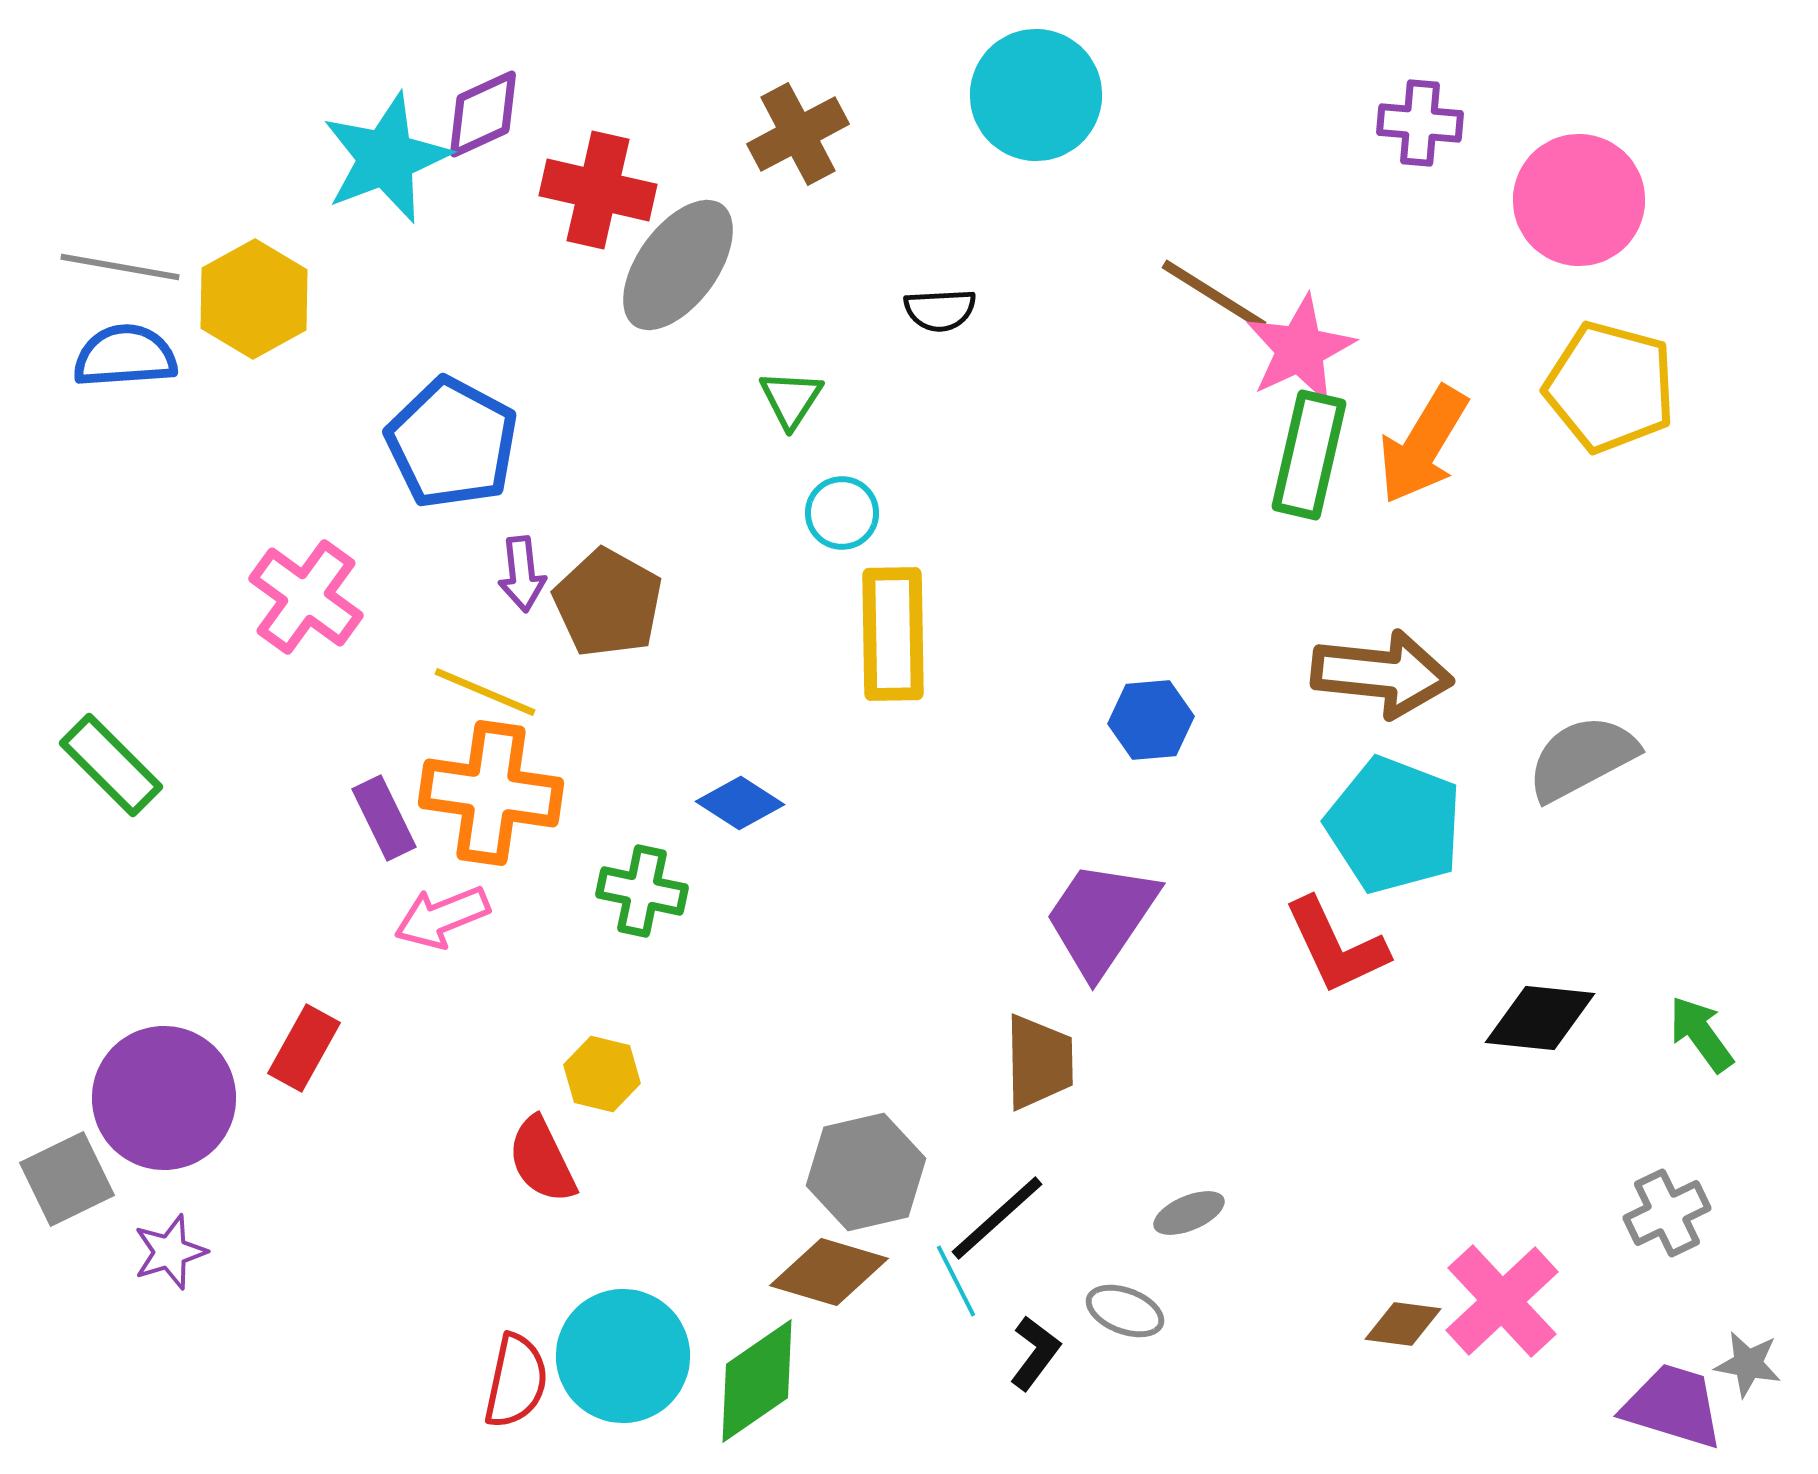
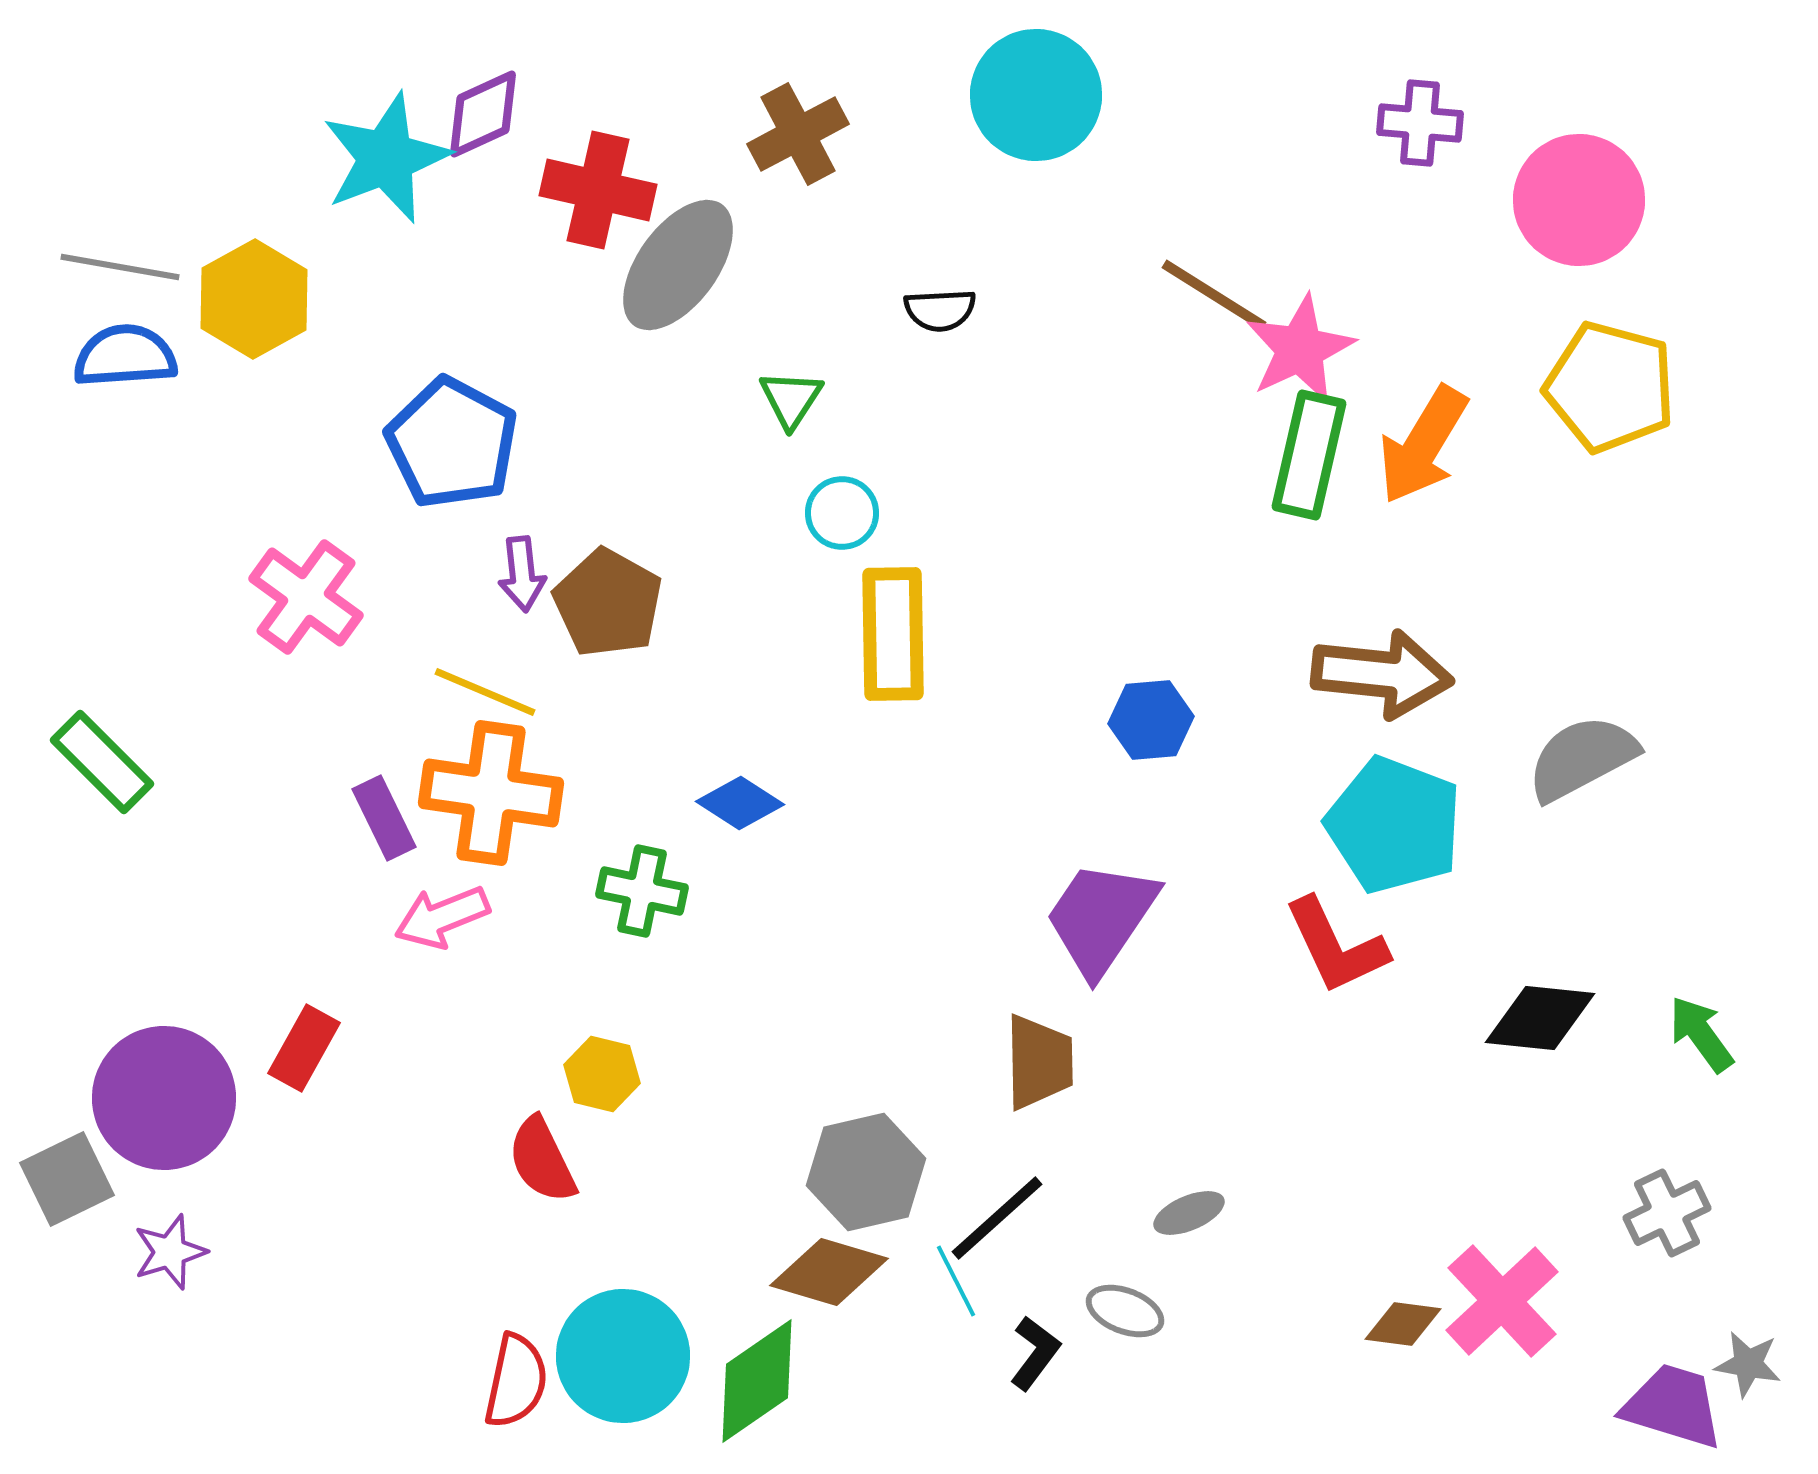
green rectangle at (111, 765): moved 9 px left, 3 px up
